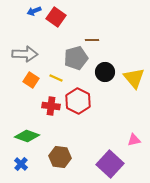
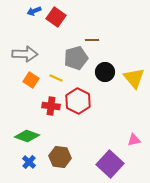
blue cross: moved 8 px right, 2 px up
